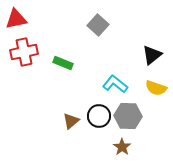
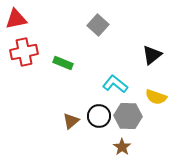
yellow semicircle: moved 9 px down
